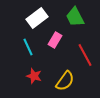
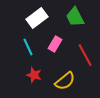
pink rectangle: moved 4 px down
red star: moved 1 px up
yellow semicircle: rotated 15 degrees clockwise
